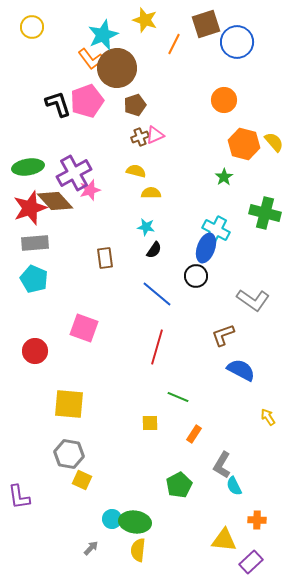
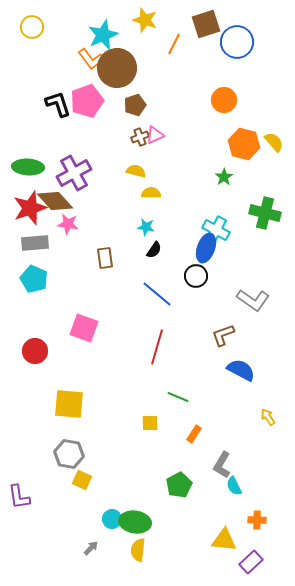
green ellipse at (28, 167): rotated 12 degrees clockwise
pink star at (90, 190): moved 22 px left, 34 px down; rotated 25 degrees clockwise
